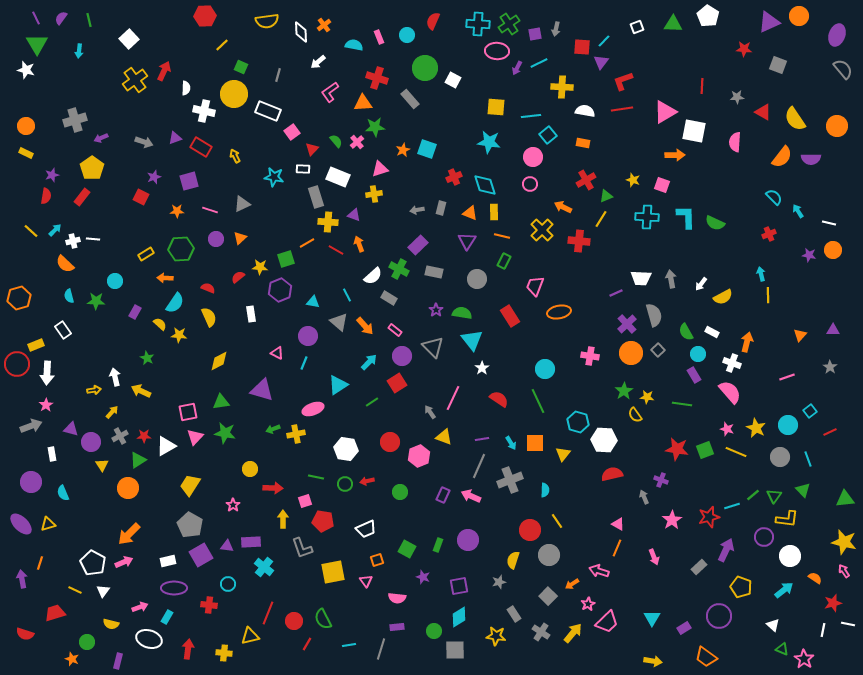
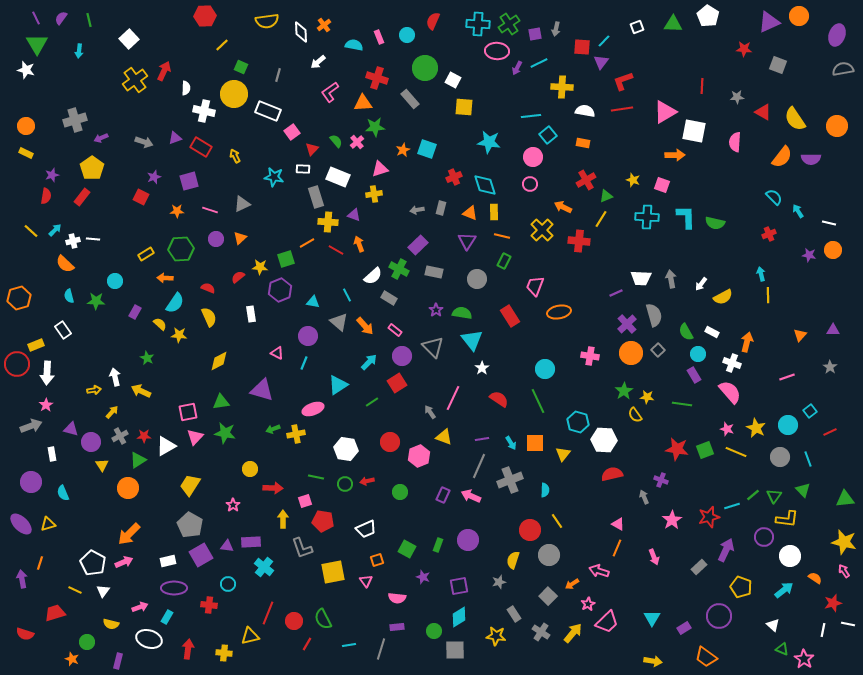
gray semicircle at (843, 69): rotated 60 degrees counterclockwise
yellow square at (496, 107): moved 32 px left
green semicircle at (715, 223): rotated 12 degrees counterclockwise
